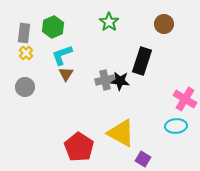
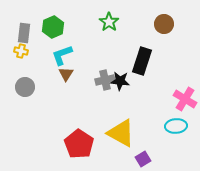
yellow cross: moved 5 px left, 2 px up; rotated 32 degrees counterclockwise
red pentagon: moved 3 px up
purple square: rotated 28 degrees clockwise
